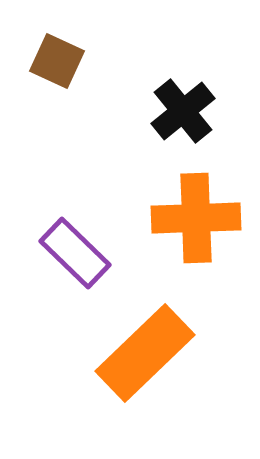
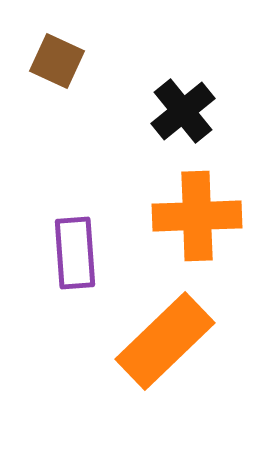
orange cross: moved 1 px right, 2 px up
purple rectangle: rotated 42 degrees clockwise
orange rectangle: moved 20 px right, 12 px up
